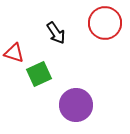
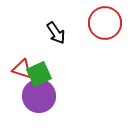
red triangle: moved 8 px right, 16 px down
purple circle: moved 37 px left, 9 px up
